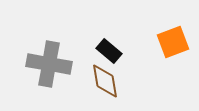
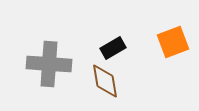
black rectangle: moved 4 px right, 3 px up; rotated 70 degrees counterclockwise
gray cross: rotated 6 degrees counterclockwise
